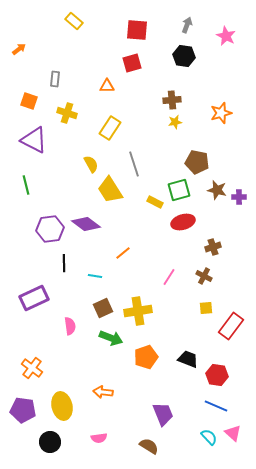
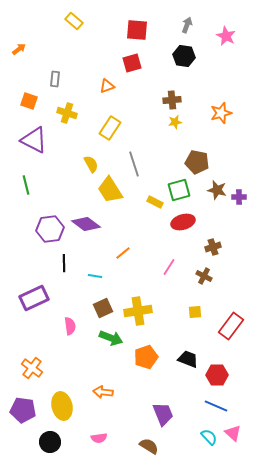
orange triangle at (107, 86): rotated 21 degrees counterclockwise
pink line at (169, 277): moved 10 px up
yellow square at (206, 308): moved 11 px left, 4 px down
red hexagon at (217, 375): rotated 10 degrees counterclockwise
